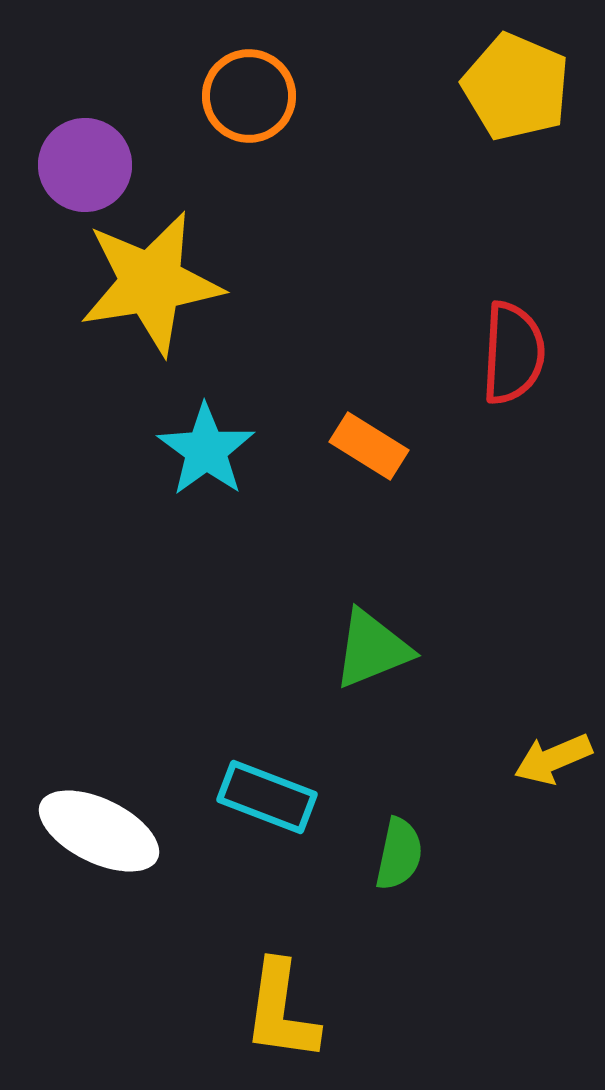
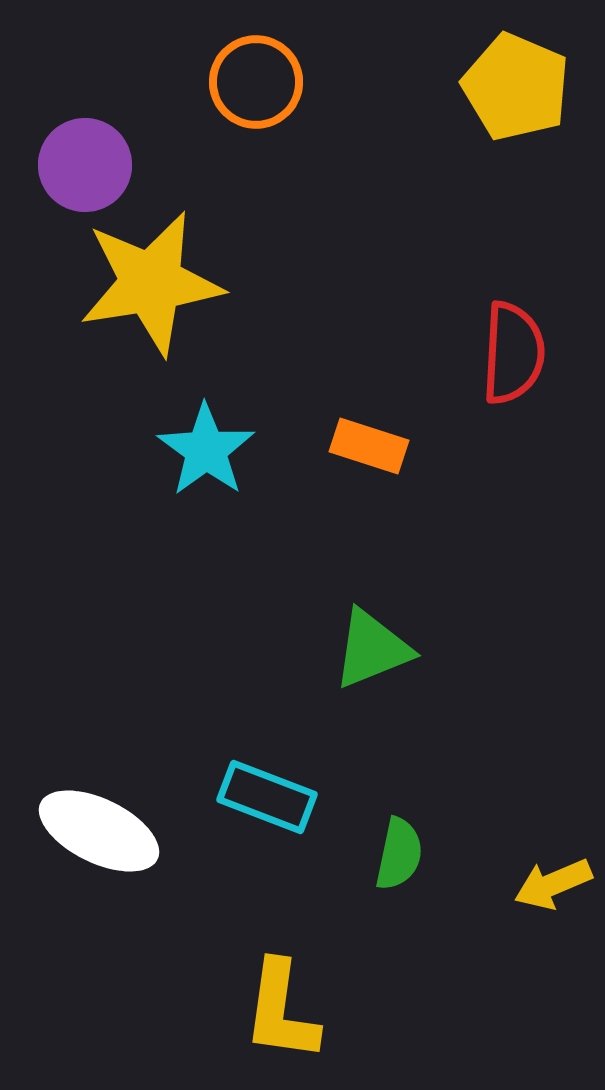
orange circle: moved 7 px right, 14 px up
orange rectangle: rotated 14 degrees counterclockwise
yellow arrow: moved 125 px down
